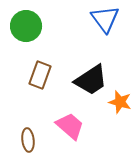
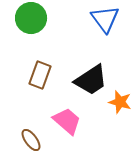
green circle: moved 5 px right, 8 px up
pink trapezoid: moved 3 px left, 5 px up
brown ellipse: moved 3 px right; rotated 30 degrees counterclockwise
